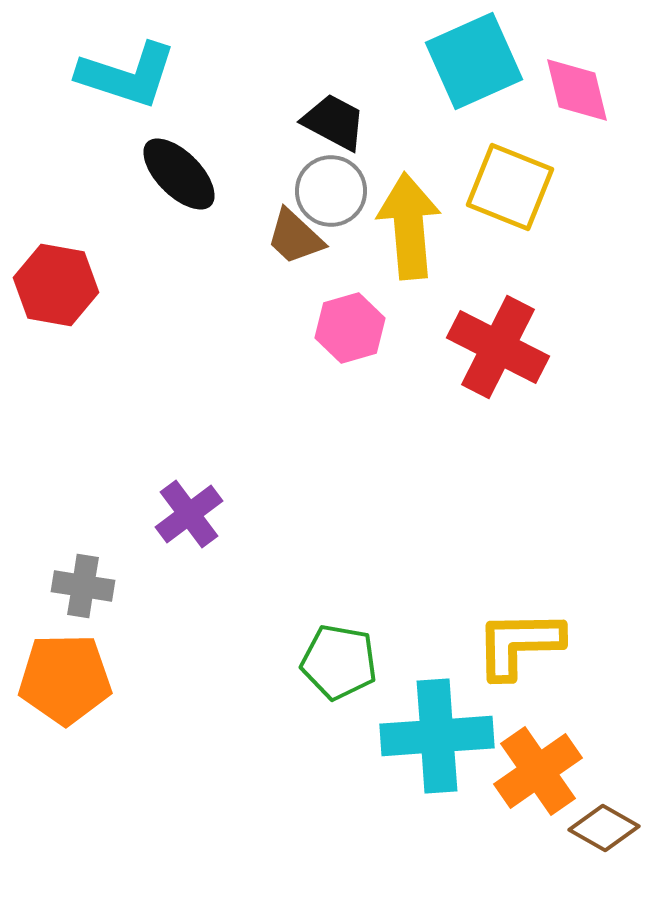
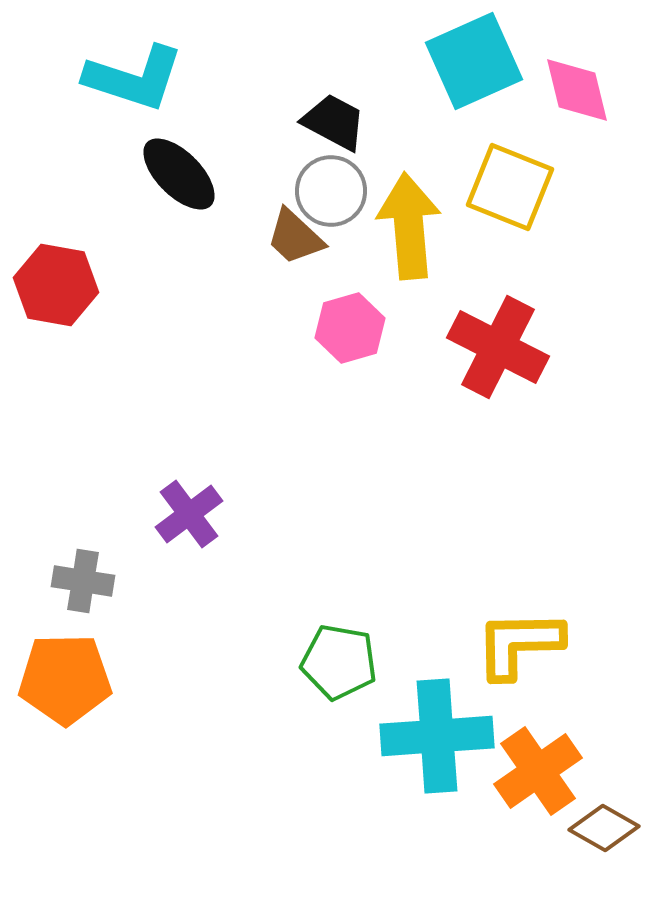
cyan L-shape: moved 7 px right, 3 px down
gray cross: moved 5 px up
